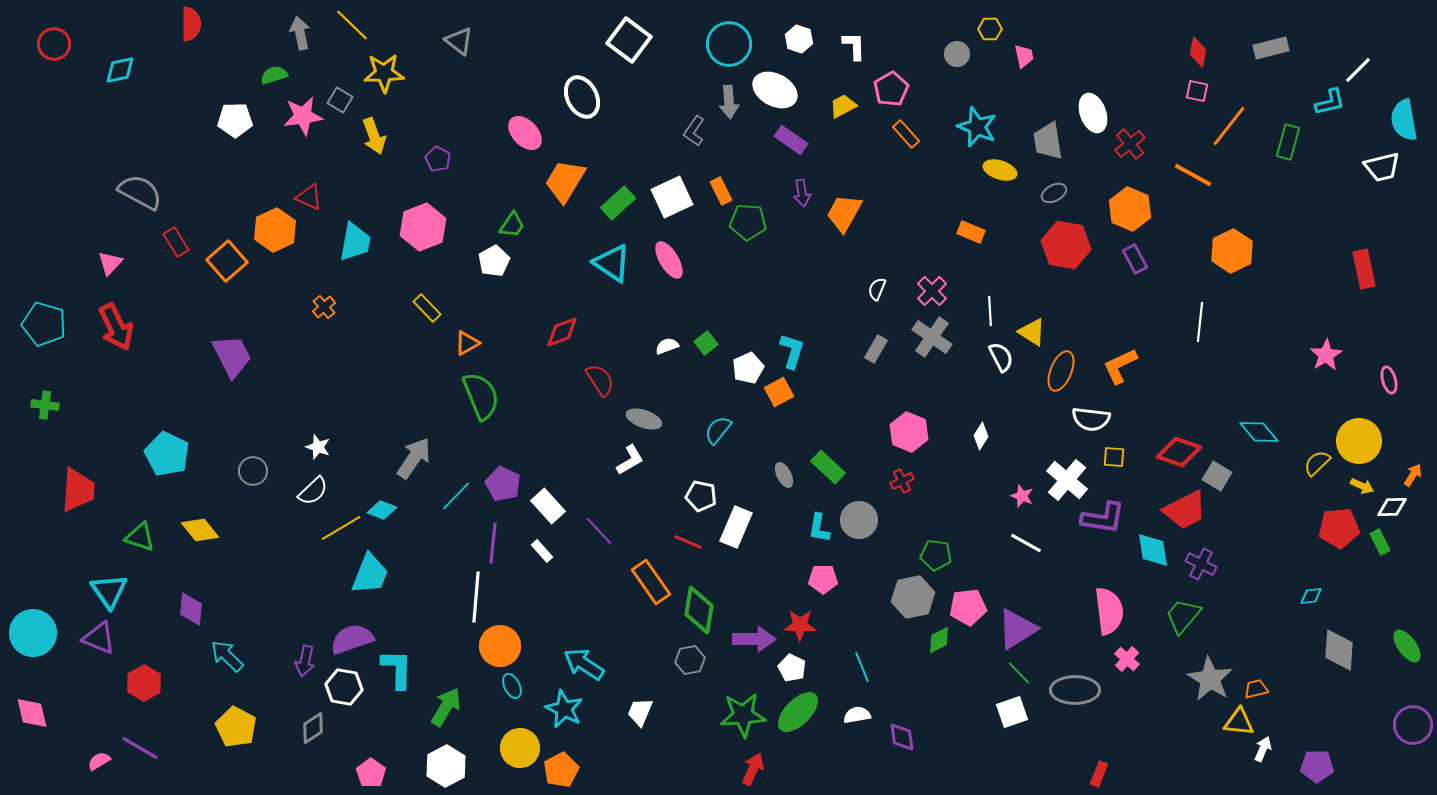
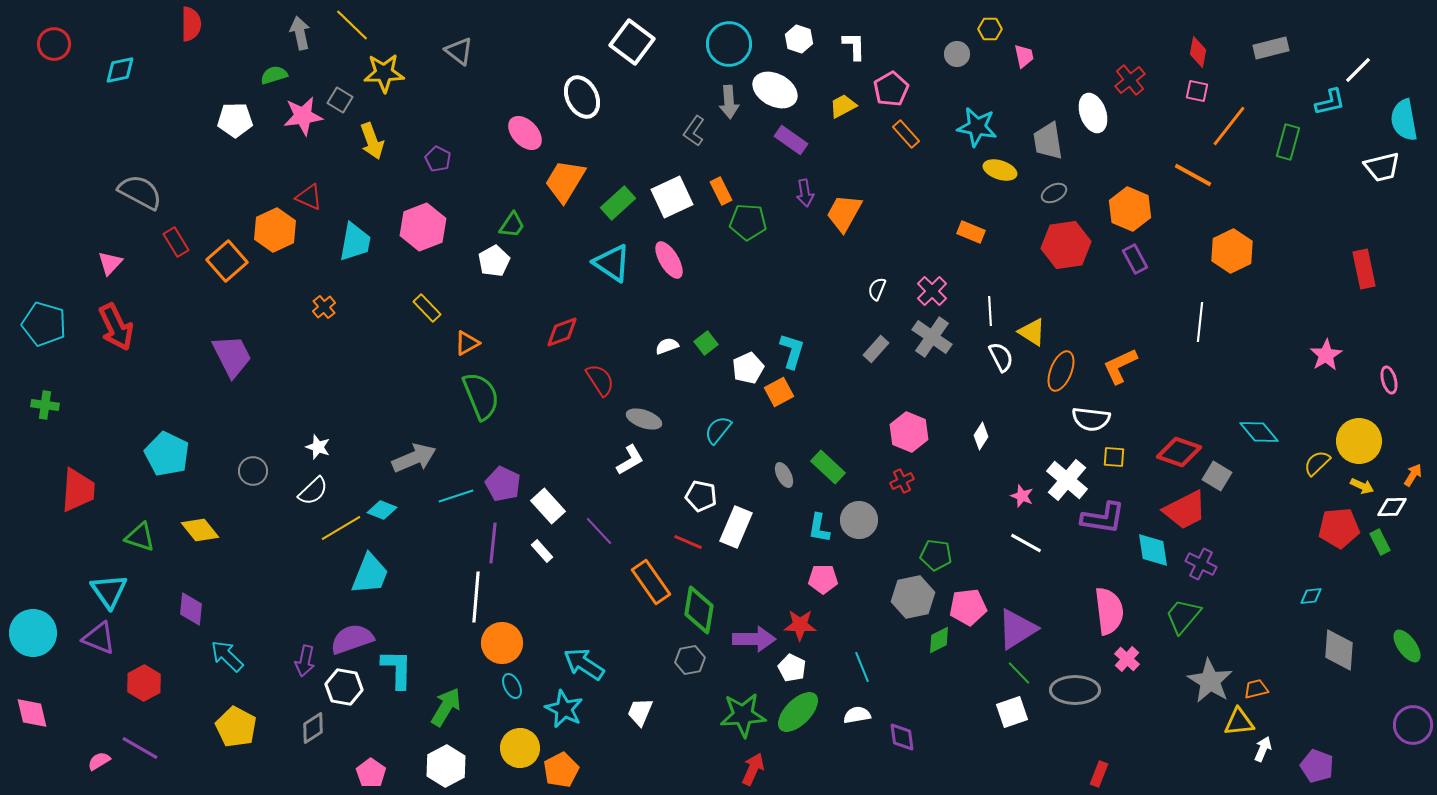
white square at (629, 40): moved 3 px right, 2 px down
gray triangle at (459, 41): moved 10 px down
cyan star at (977, 127): rotated 12 degrees counterclockwise
yellow arrow at (374, 136): moved 2 px left, 5 px down
red cross at (1130, 144): moved 64 px up
purple arrow at (802, 193): moved 3 px right
red hexagon at (1066, 245): rotated 18 degrees counterclockwise
gray rectangle at (876, 349): rotated 12 degrees clockwise
gray arrow at (414, 458): rotated 33 degrees clockwise
cyan line at (456, 496): rotated 28 degrees clockwise
orange circle at (500, 646): moved 2 px right, 3 px up
gray star at (1210, 679): moved 2 px down
yellow triangle at (1239, 722): rotated 12 degrees counterclockwise
purple pentagon at (1317, 766): rotated 20 degrees clockwise
